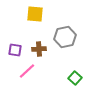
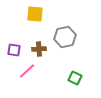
purple square: moved 1 px left
green square: rotated 16 degrees counterclockwise
